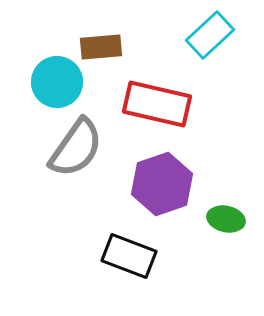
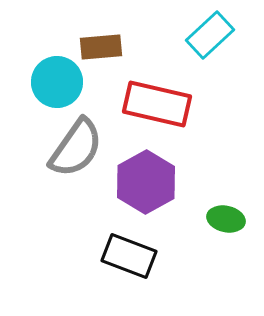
purple hexagon: moved 16 px left, 2 px up; rotated 10 degrees counterclockwise
